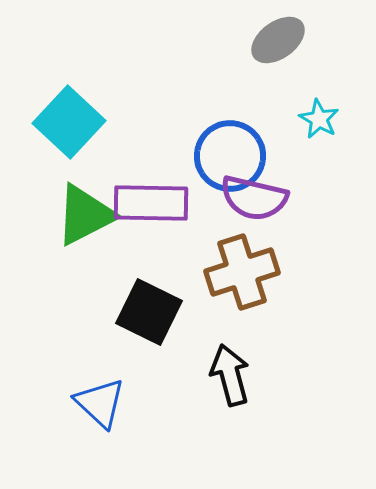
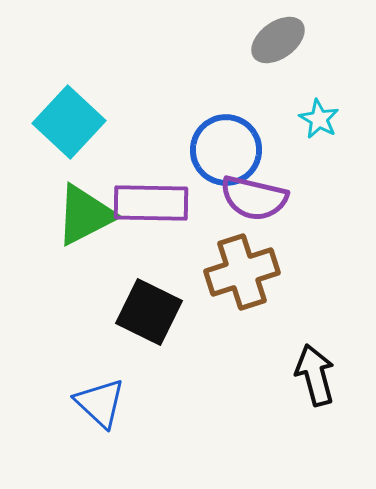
blue circle: moved 4 px left, 6 px up
black arrow: moved 85 px right
